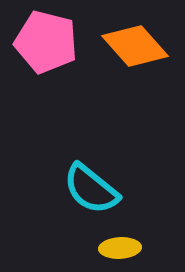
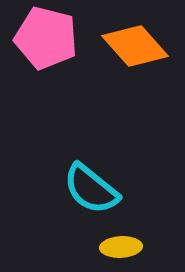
pink pentagon: moved 4 px up
yellow ellipse: moved 1 px right, 1 px up
